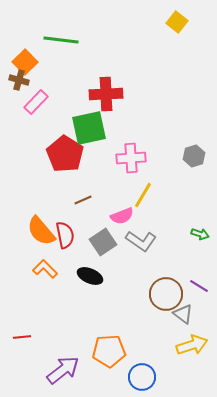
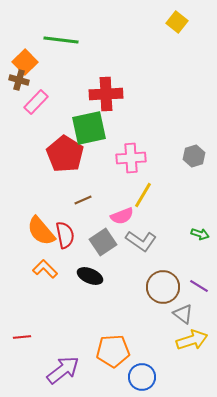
brown circle: moved 3 px left, 7 px up
yellow arrow: moved 5 px up
orange pentagon: moved 4 px right
